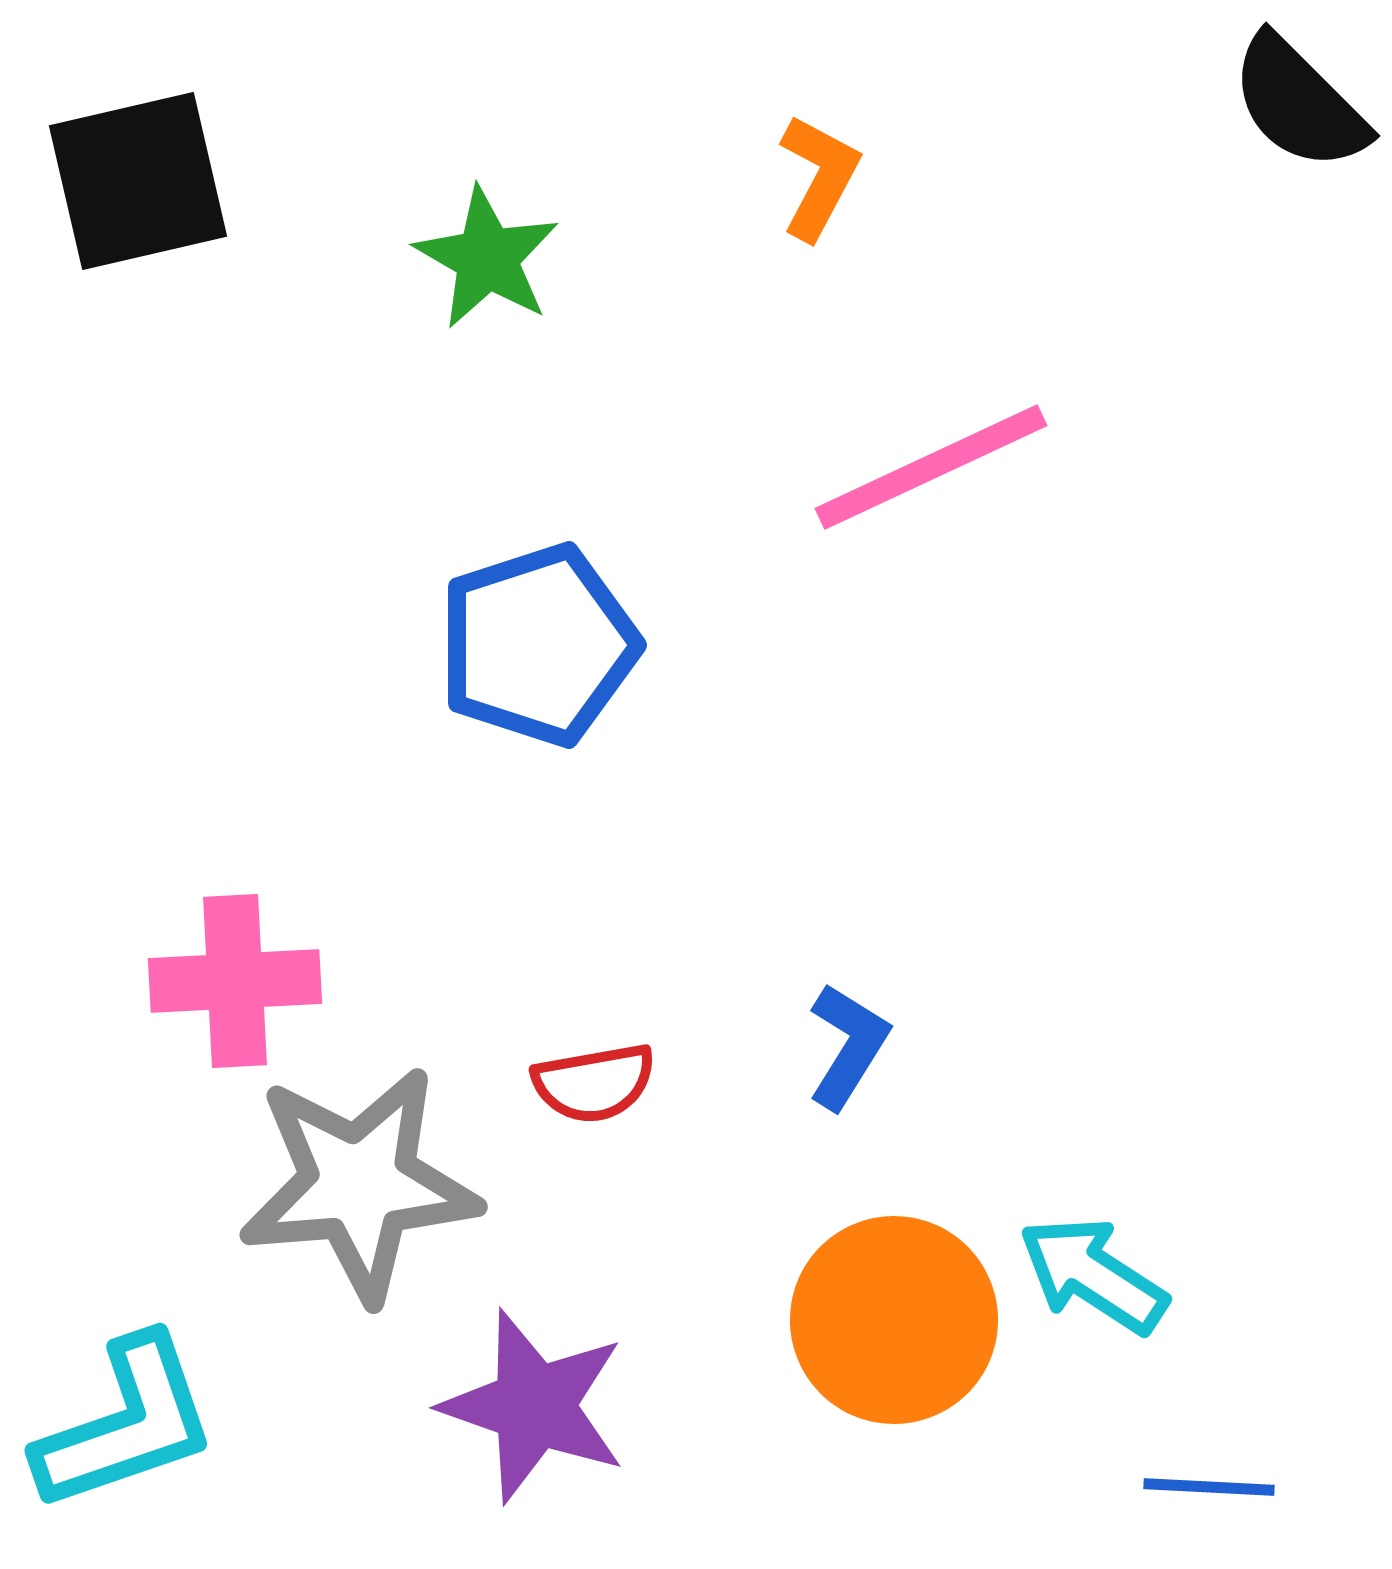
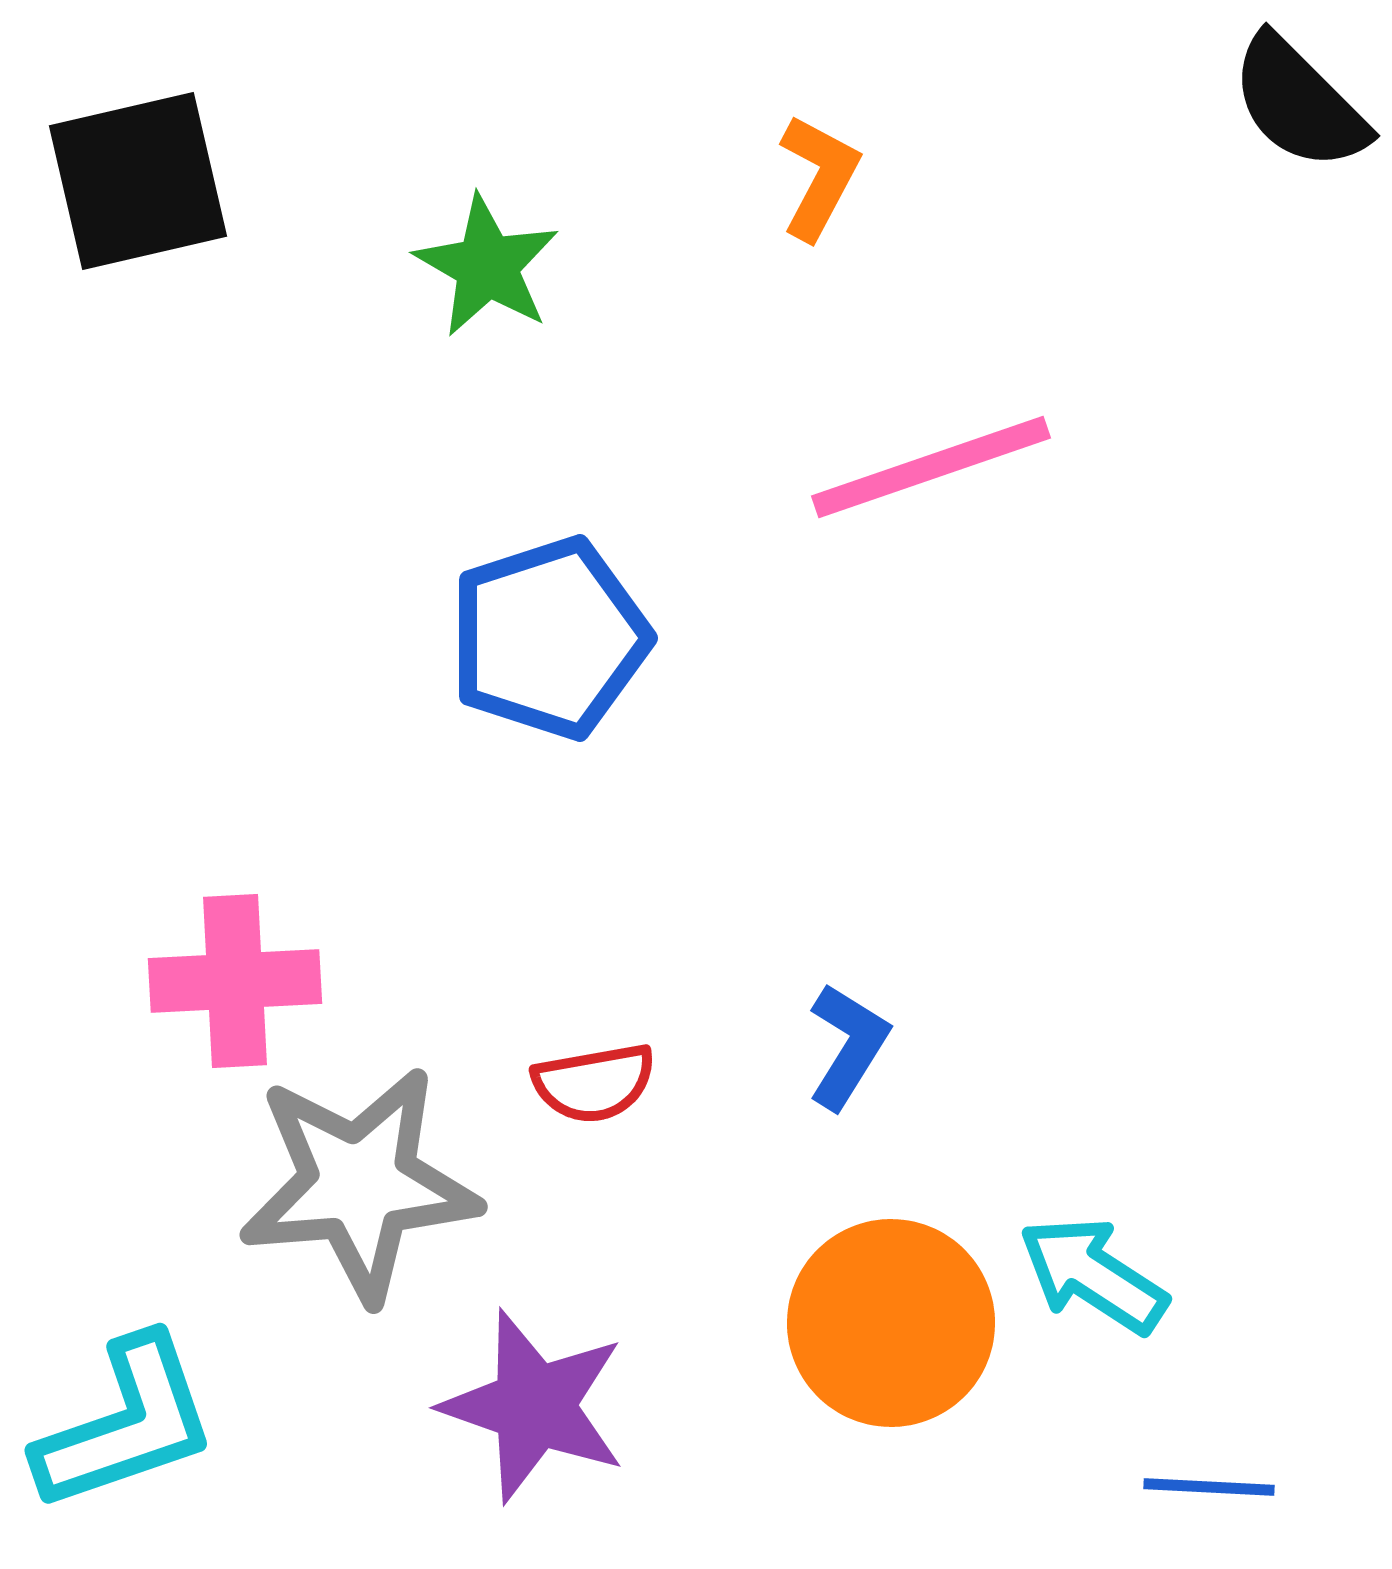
green star: moved 8 px down
pink line: rotated 6 degrees clockwise
blue pentagon: moved 11 px right, 7 px up
orange circle: moved 3 px left, 3 px down
